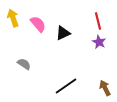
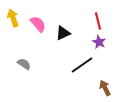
black line: moved 16 px right, 21 px up
